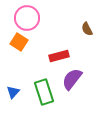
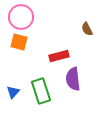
pink circle: moved 6 px left, 1 px up
orange square: rotated 18 degrees counterclockwise
purple semicircle: moved 1 px right; rotated 45 degrees counterclockwise
green rectangle: moved 3 px left, 1 px up
